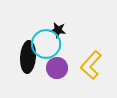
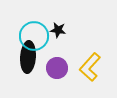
cyan circle: moved 12 px left, 8 px up
yellow L-shape: moved 1 px left, 2 px down
